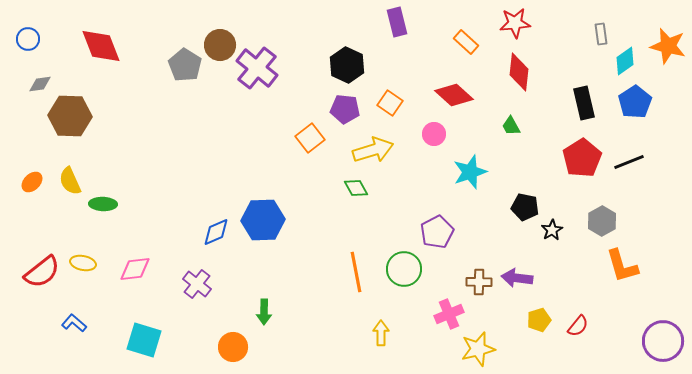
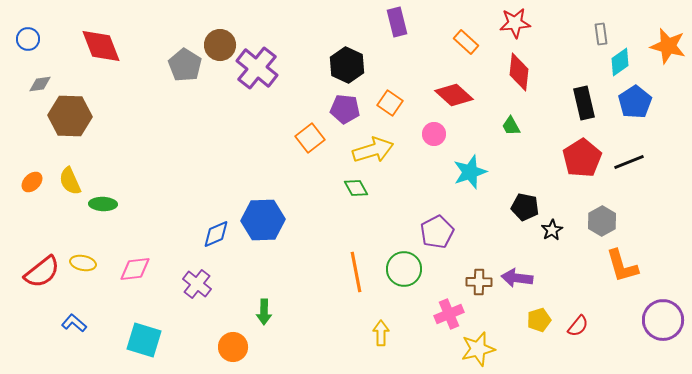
cyan diamond at (625, 61): moved 5 px left, 1 px down
blue diamond at (216, 232): moved 2 px down
purple circle at (663, 341): moved 21 px up
